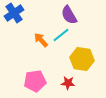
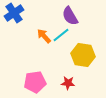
purple semicircle: moved 1 px right, 1 px down
orange arrow: moved 3 px right, 4 px up
yellow hexagon: moved 1 px right, 4 px up
pink pentagon: moved 1 px down
